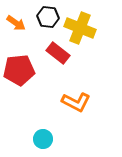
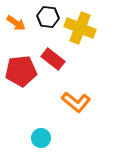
red rectangle: moved 5 px left, 6 px down
red pentagon: moved 2 px right, 1 px down
orange L-shape: rotated 12 degrees clockwise
cyan circle: moved 2 px left, 1 px up
